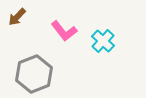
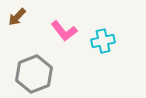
cyan cross: rotated 35 degrees clockwise
